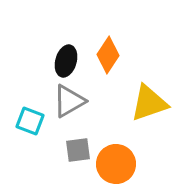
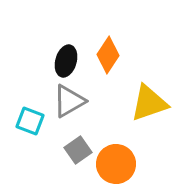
gray square: rotated 28 degrees counterclockwise
